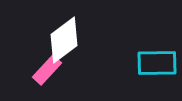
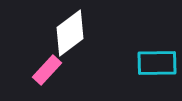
white diamond: moved 6 px right, 7 px up
